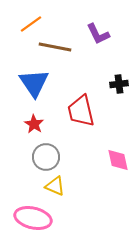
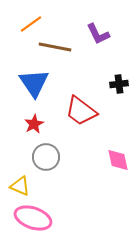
red trapezoid: rotated 40 degrees counterclockwise
red star: rotated 12 degrees clockwise
yellow triangle: moved 35 px left
pink ellipse: rotated 6 degrees clockwise
